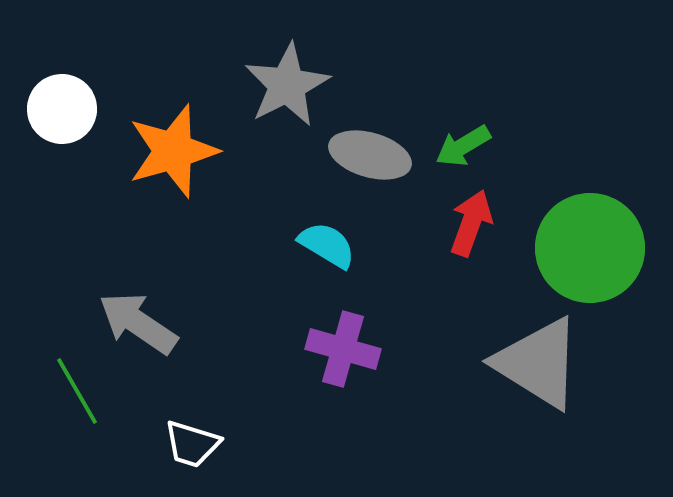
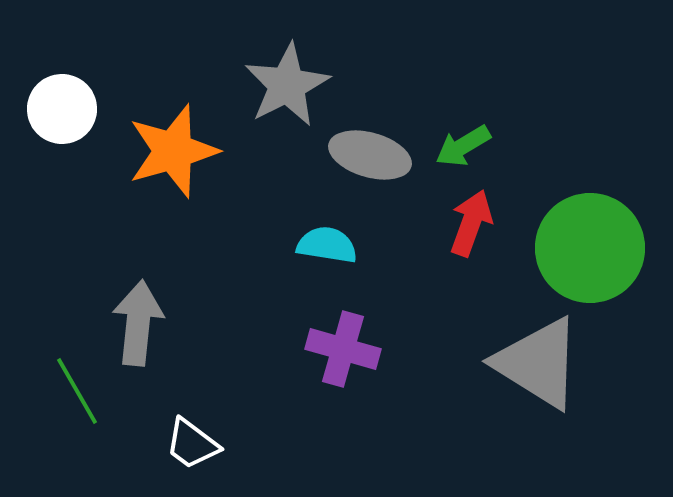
cyan semicircle: rotated 22 degrees counterclockwise
gray arrow: rotated 62 degrees clockwise
white trapezoid: rotated 20 degrees clockwise
